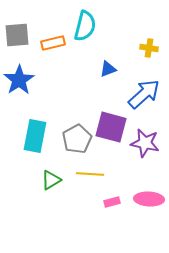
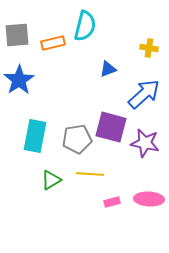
gray pentagon: rotated 20 degrees clockwise
